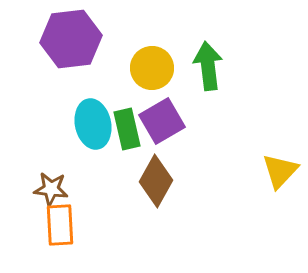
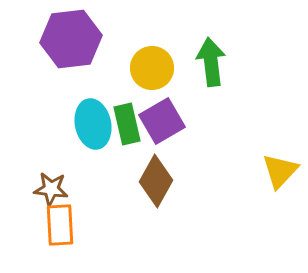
green arrow: moved 3 px right, 4 px up
green rectangle: moved 5 px up
